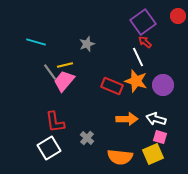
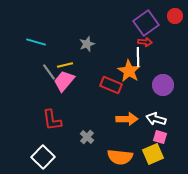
red circle: moved 3 px left
purple square: moved 3 px right, 1 px down
red arrow: rotated 144 degrees clockwise
white line: rotated 24 degrees clockwise
gray line: moved 1 px left
orange star: moved 7 px left, 10 px up; rotated 15 degrees clockwise
red rectangle: moved 1 px left, 1 px up
red L-shape: moved 3 px left, 2 px up
gray cross: moved 1 px up
white square: moved 6 px left, 9 px down; rotated 15 degrees counterclockwise
